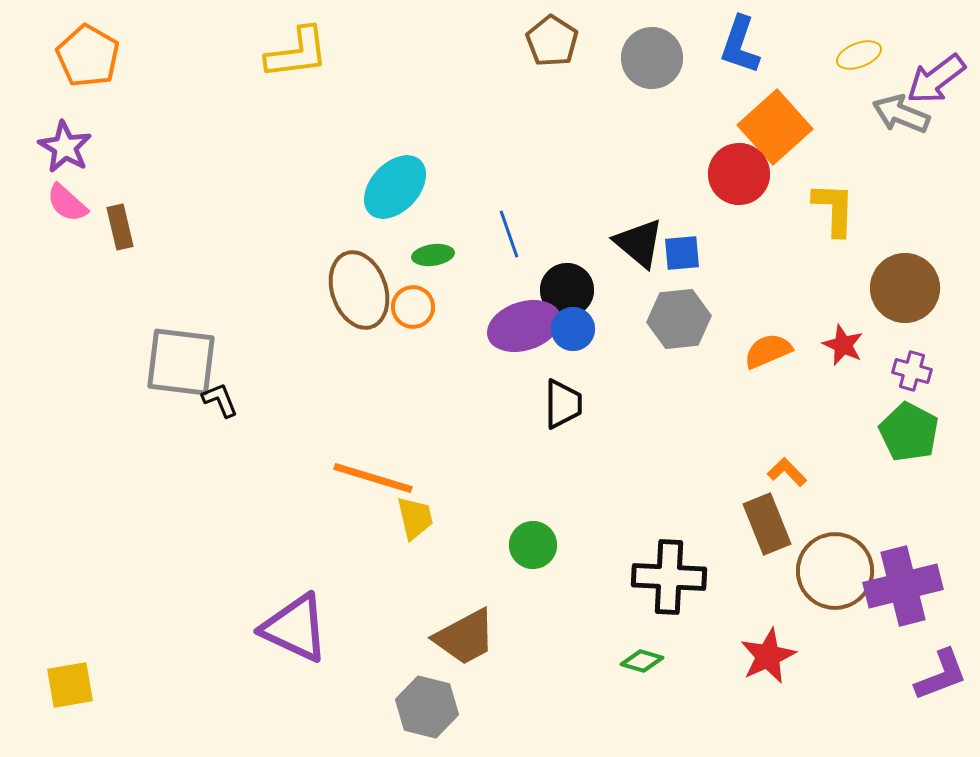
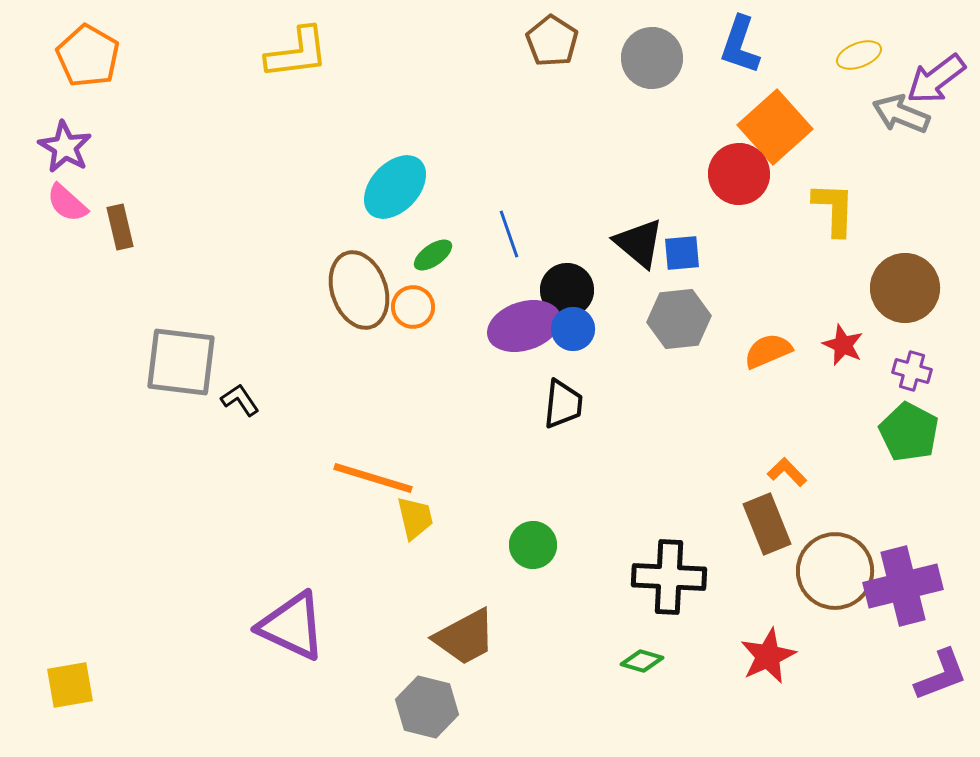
green ellipse at (433, 255): rotated 27 degrees counterclockwise
black L-shape at (220, 400): moved 20 px right; rotated 12 degrees counterclockwise
black trapezoid at (563, 404): rotated 6 degrees clockwise
purple triangle at (295, 628): moved 3 px left, 2 px up
